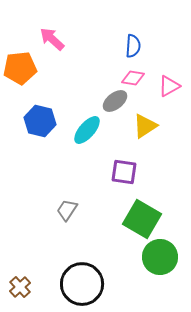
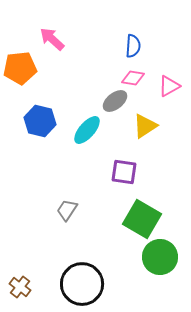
brown cross: rotated 10 degrees counterclockwise
